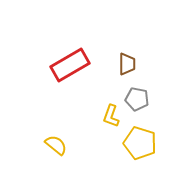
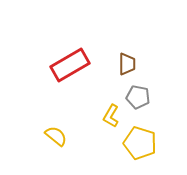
gray pentagon: moved 1 px right, 2 px up
yellow L-shape: rotated 10 degrees clockwise
yellow semicircle: moved 9 px up
